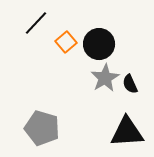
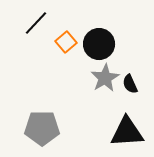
gray pentagon: rotated 16 degrees counterclockwise
